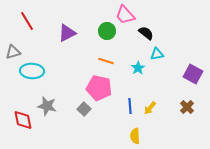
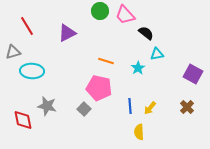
red line: moved 5 px down
green circle: moved 7 px left, 20 px up
yellow semicircle: moved 4 px right, 4 px up
